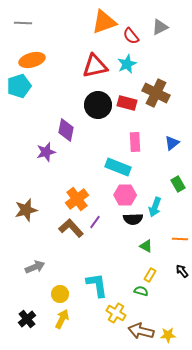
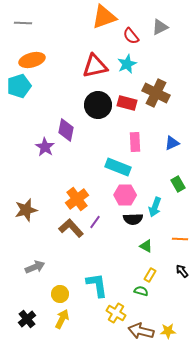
orange triangle: moved 5 px up
blue triangle: rotated 14 degrees clockwise
purple star: moved 1 px left, 5 px up; rotated 24 degrees counterclockwise
yellow star: moved 4 px up
